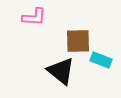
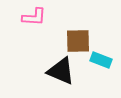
black triangle: rotated 16 degrees counterclockwise
